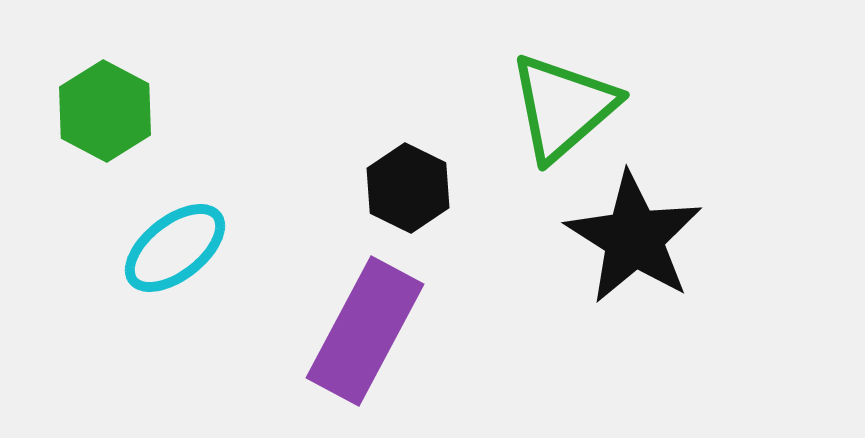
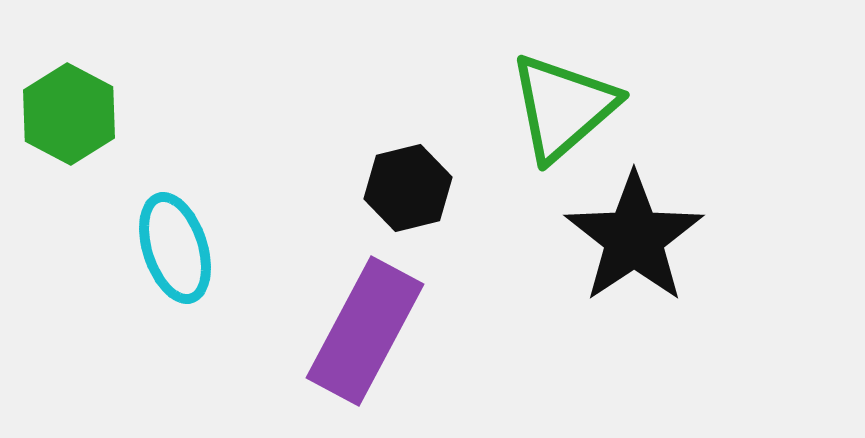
green hexagon: moved 36 px left, 3 px down
black hexagon: rotated 20 degrees clockwise
black star: rotated 6 degrees clockwise
cyan ellipse: rotated 70 degrees counterclockwise
